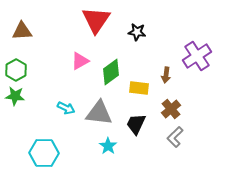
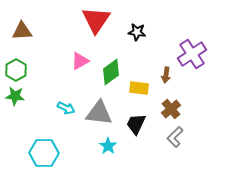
purple cross: moved 5 px left, 2 px up
